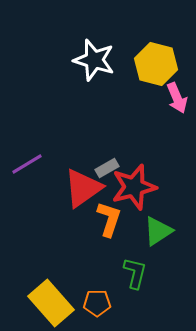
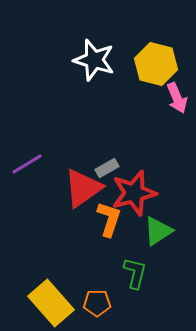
red star: moved 6 px down
